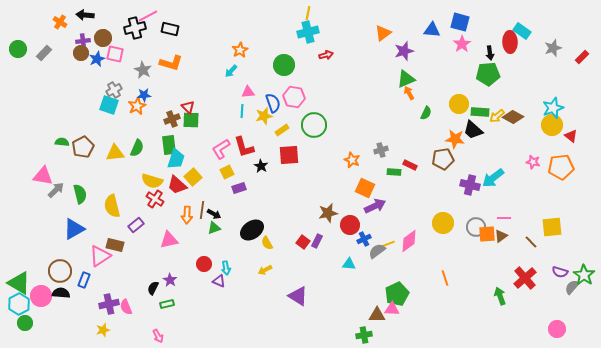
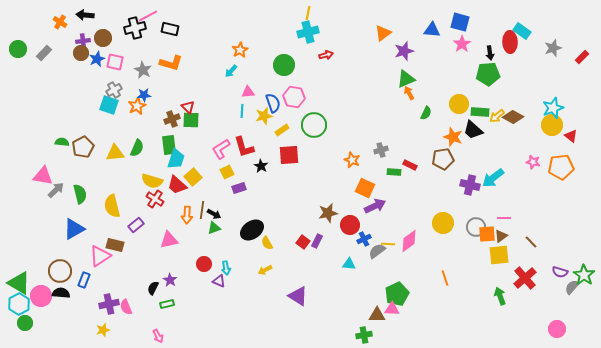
pink square at (115, 54): moved 8 px down
orange star at (455, 139): moved 2 px left, 2 px up; rotated 12 degrees clockwise
yellow square at (552, 227): moved 53 px left, 28 px down
yellow line at (388, 244): rotated 24 degrees clockwise
